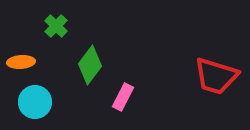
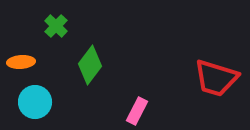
red trapezoid: moved 2 px down
pink rectangle: moved 14 px right, 14 px down
